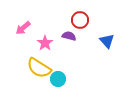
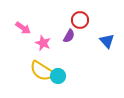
pink arrow: rotated 105 degrees counterclockwise
purple semicircle: rotated 104 degrees clockwise
pink star: moved 2 px left; rotated 14 degrees counterclockwise
yellow semicircle: moved 3 px right, 3 px down
cyan circle: moved 3 px up
